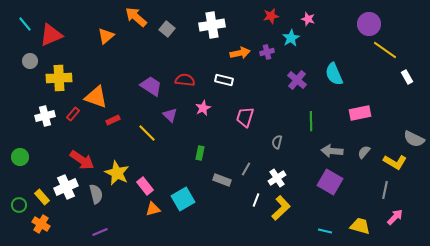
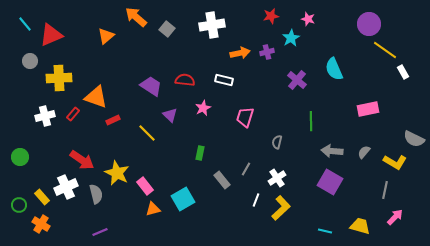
cyan semicircle at (334, 74): moved 5 px up
white rectangle at (407, 77): moved 4 px left, 5 px up
pink rectangle at (360, 113): moved 8 px right, 4 px up
gray rectangle at (222, 180): rotated 30 degrees clockwise
